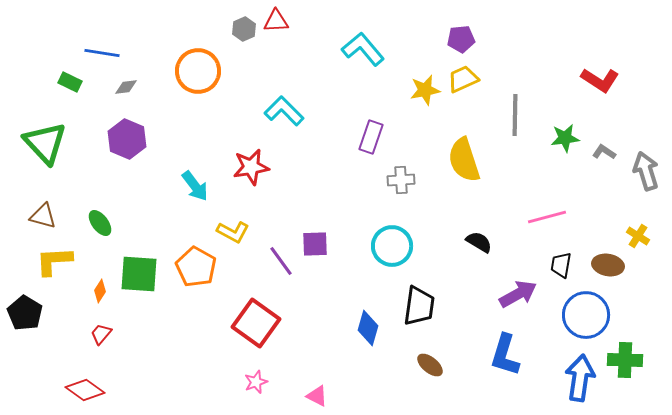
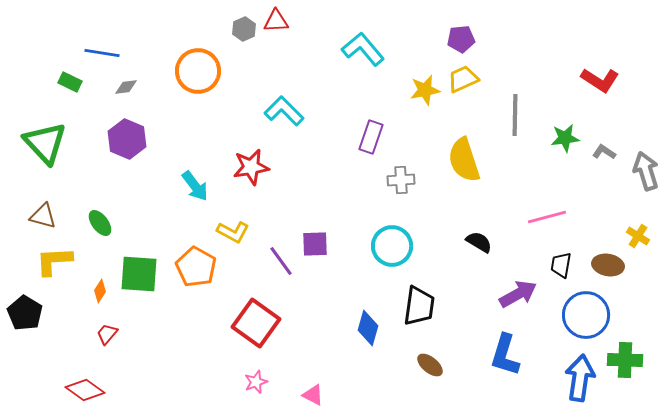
red trapezoid at (101, 334): moved 6 px right
pink triangle at (317, 396): moved 4 px left, 1 px up
